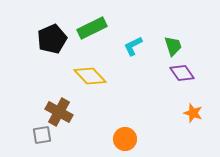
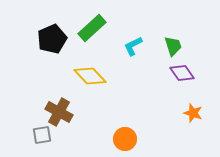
green rectangle: rotated 16 degrees counterclockwise
